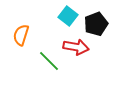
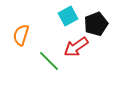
cyan square: rotated 24 degrees clockwise
red arrow: rotated 135 degrees clockwise
